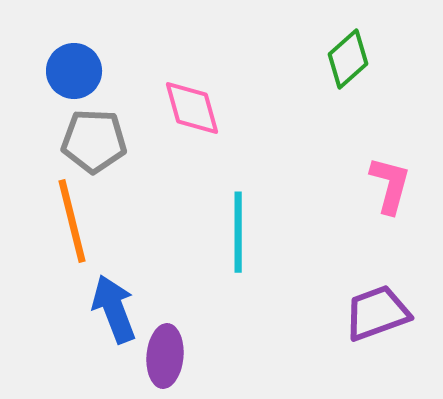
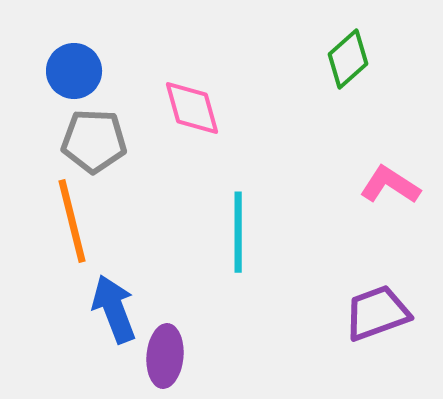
pink L-shape: rotated 72 degrees counterclockwise
